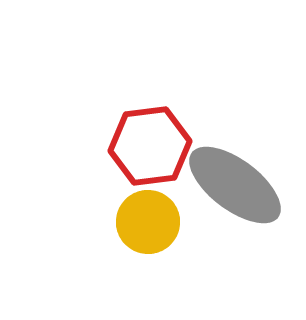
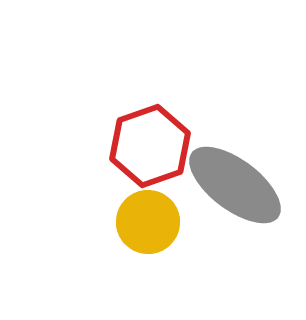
red hexagon: rotated 12 degrees counterclockwise
